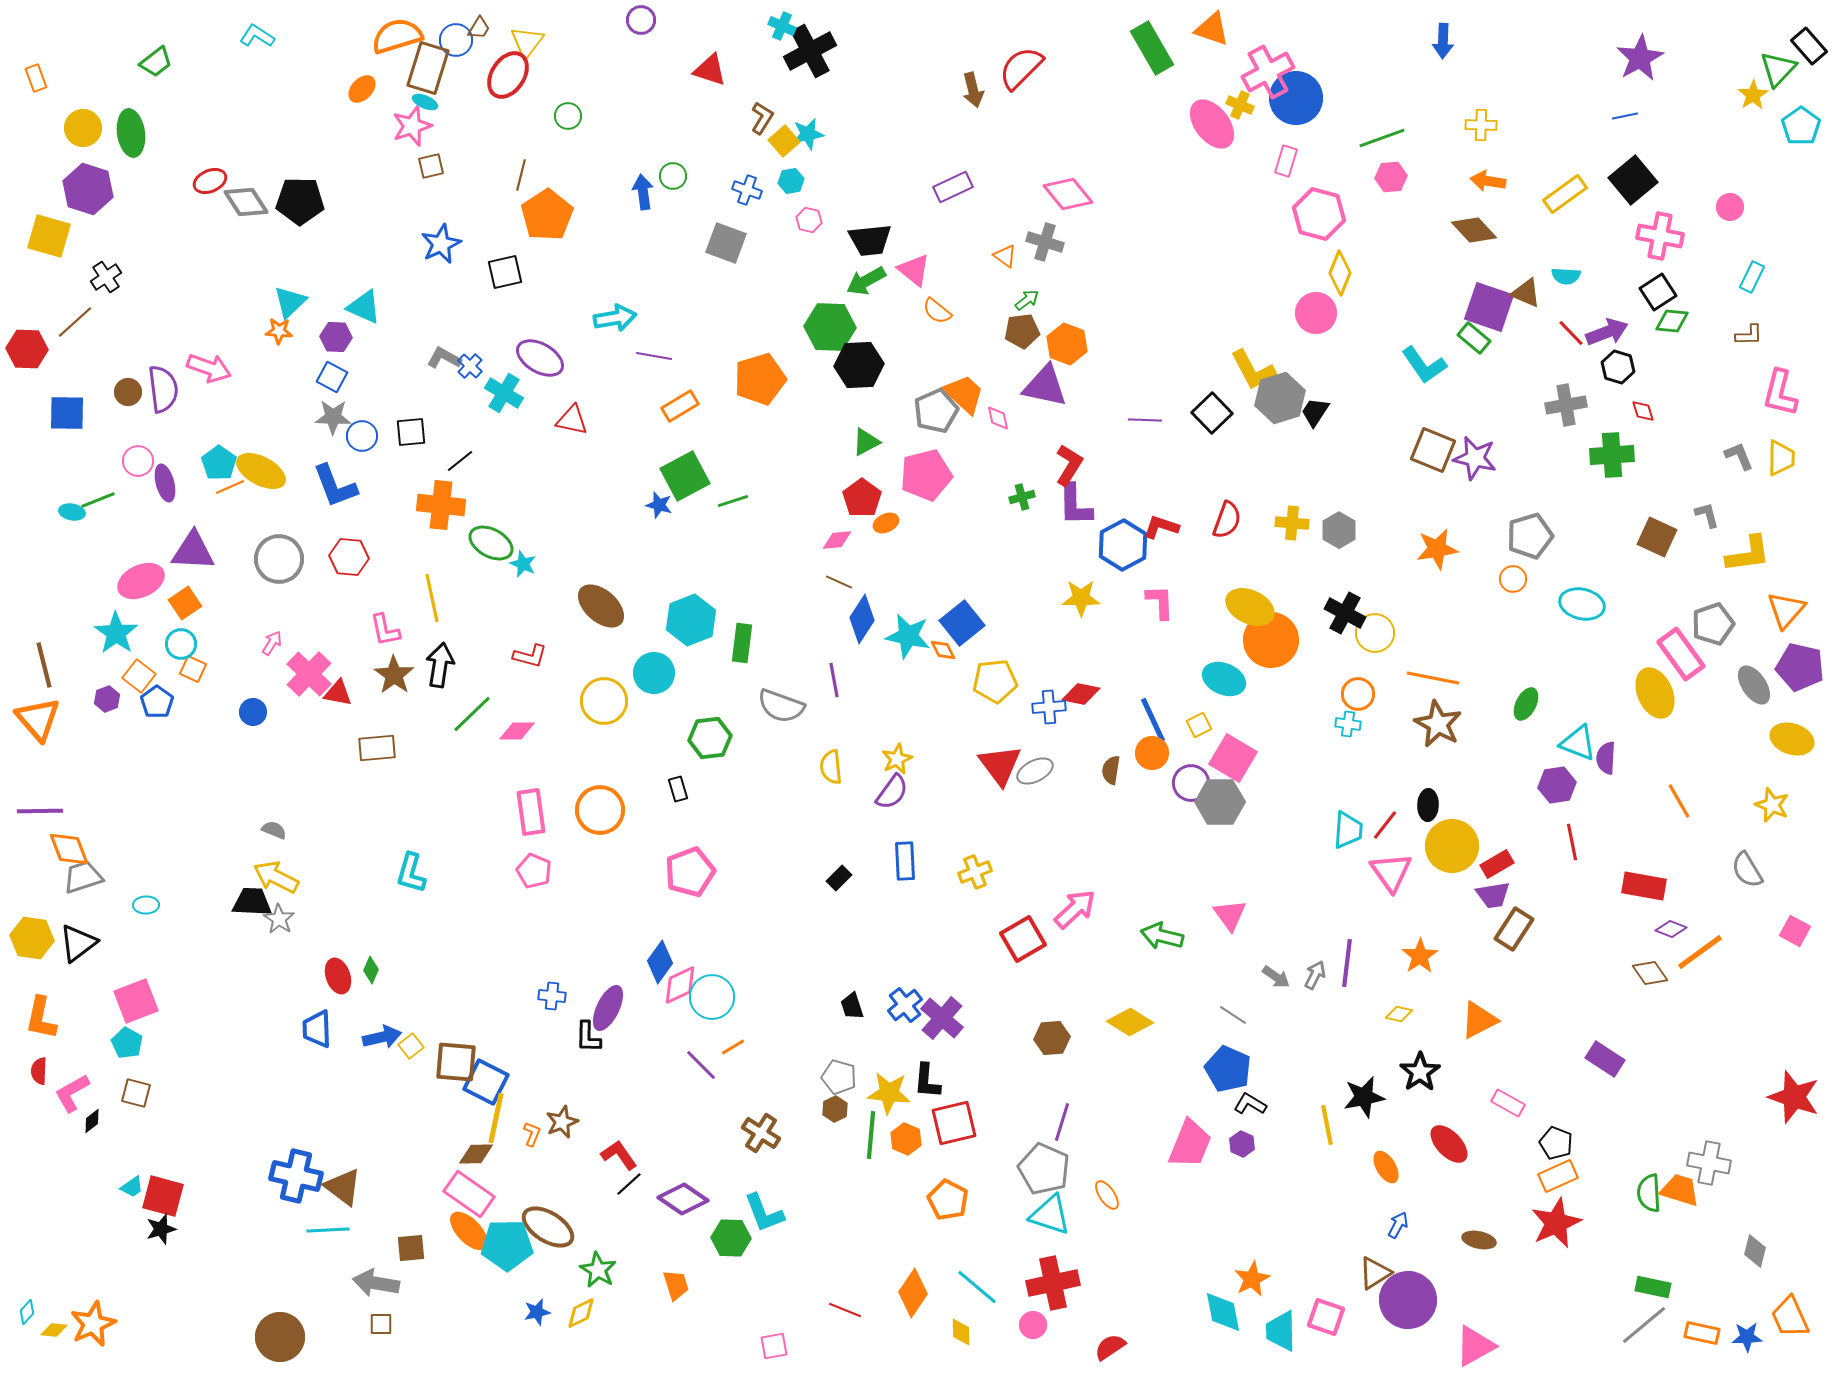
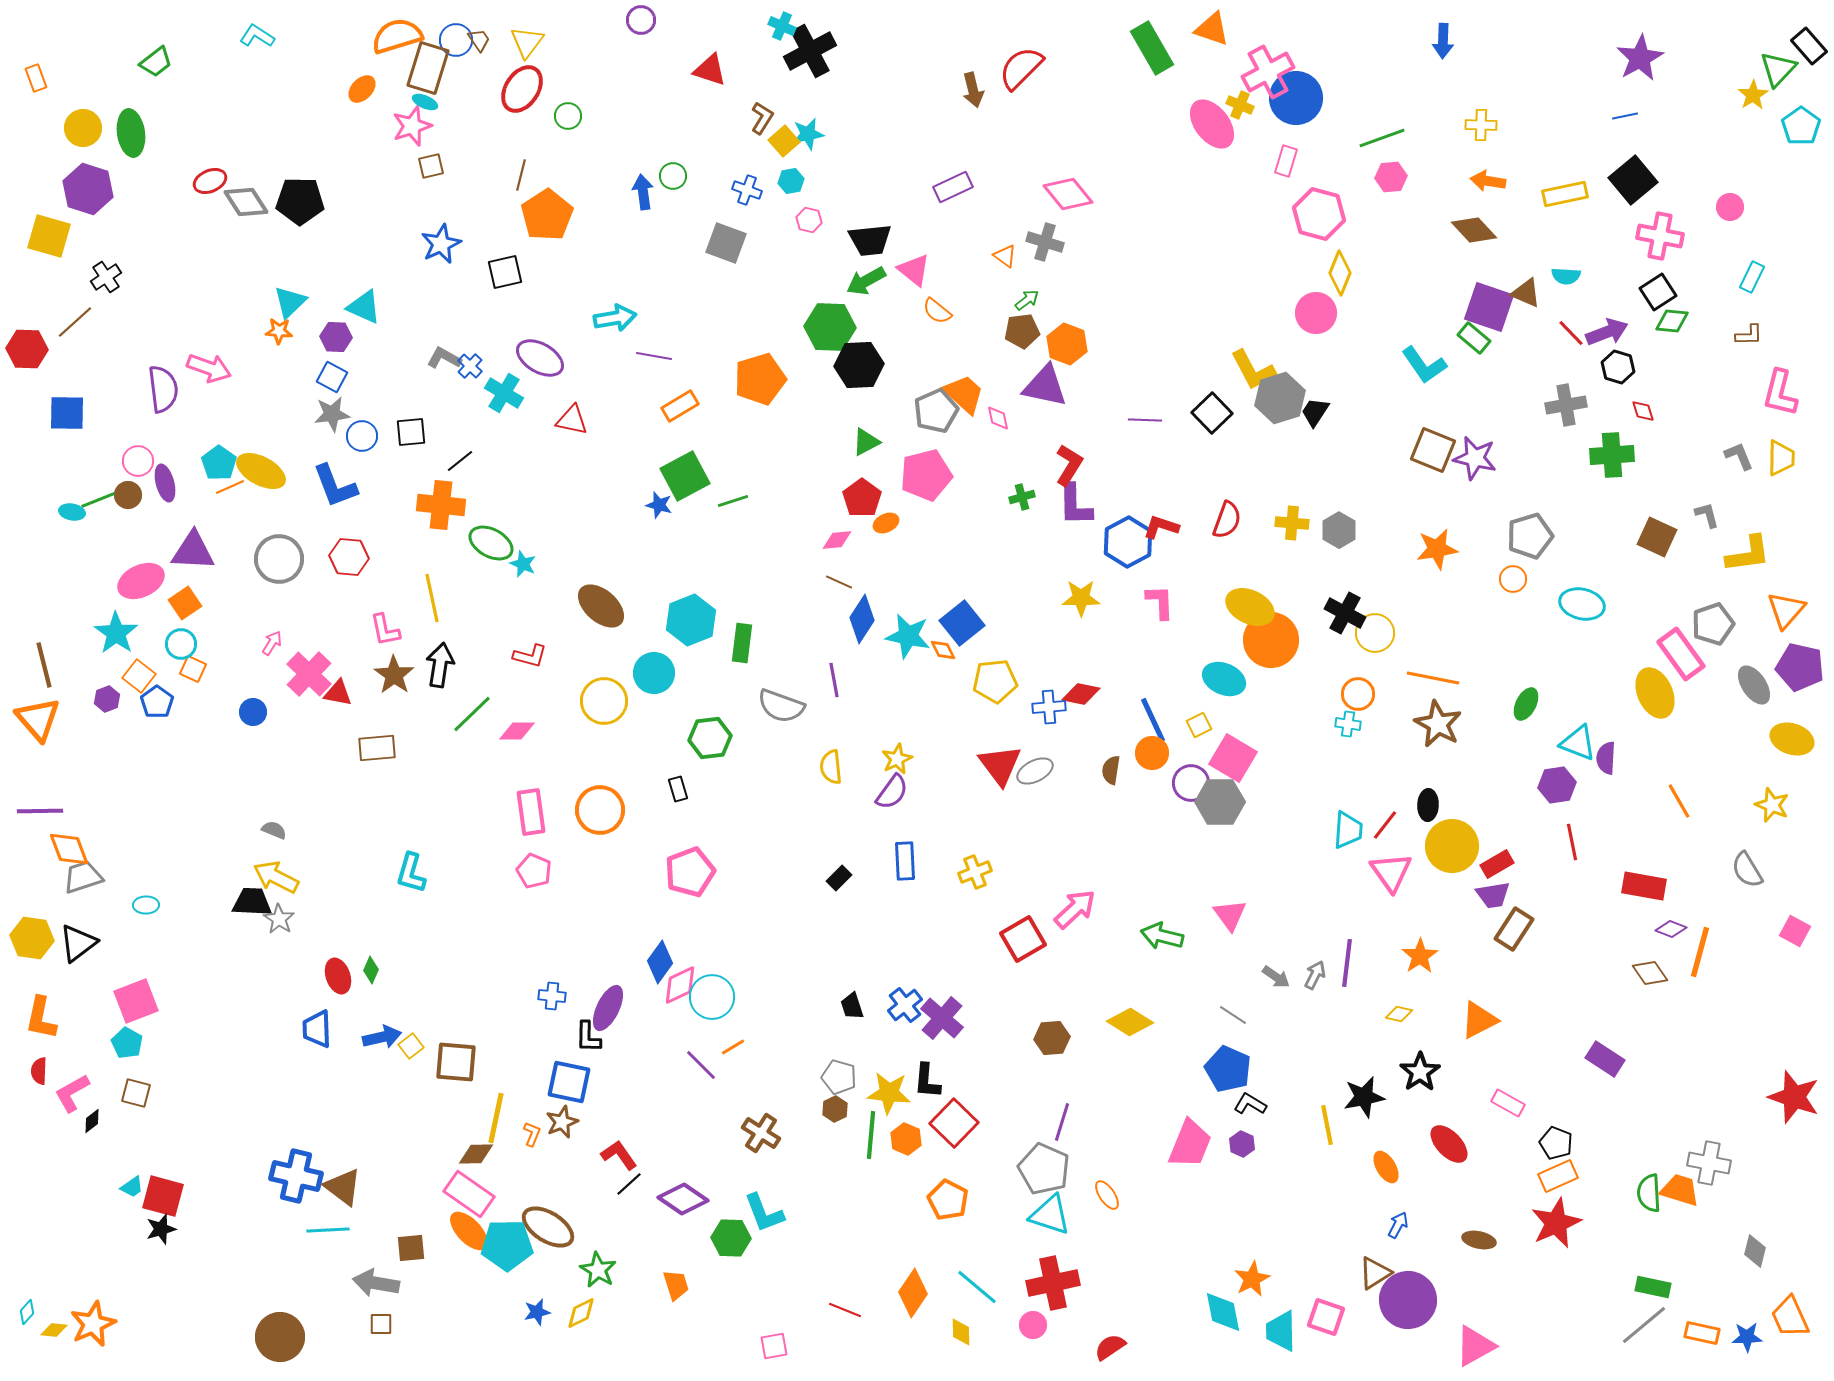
brown trapezoid at (479, 28): moved 12 px down; rotated 65 degrees counterclockwise
red ellipse at (508, 75): moved 14 px right, 14 px down
yellow rectangle at (1565, 194): rotated 24 degrees clockwise
brown circle at (128, 392): moved 103 px down
gray star at (333, 417): moved 1 px left, 3 px up; rotated 9 degrees counterclockwise
blue hexagon at (1123, 545): moved 5 px right, 3 px up
orange line at (1700, 952): rotated 39 degrees counterclockwise
blue square at (486, 1082): moved 83 px right; rotated 15 degrees counterclockwise
red square at (954, 1123): rotated 33 degrees counterclockwise
